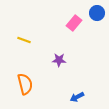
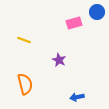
blue circle: moved 1 px up
pink rectangle: rotated 35 degrees clockwise
purple star: rotated 24 degrees clockwise
blue arrow: rotated 16 degrees clockwise
